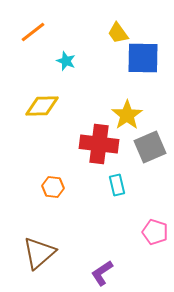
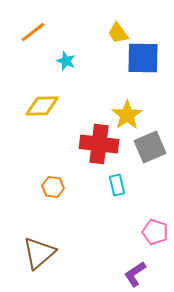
purple L-shape: moved 33 px right, 1 px down
